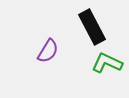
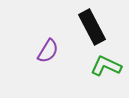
green L-shape: moved 1 px left, 3 px down
